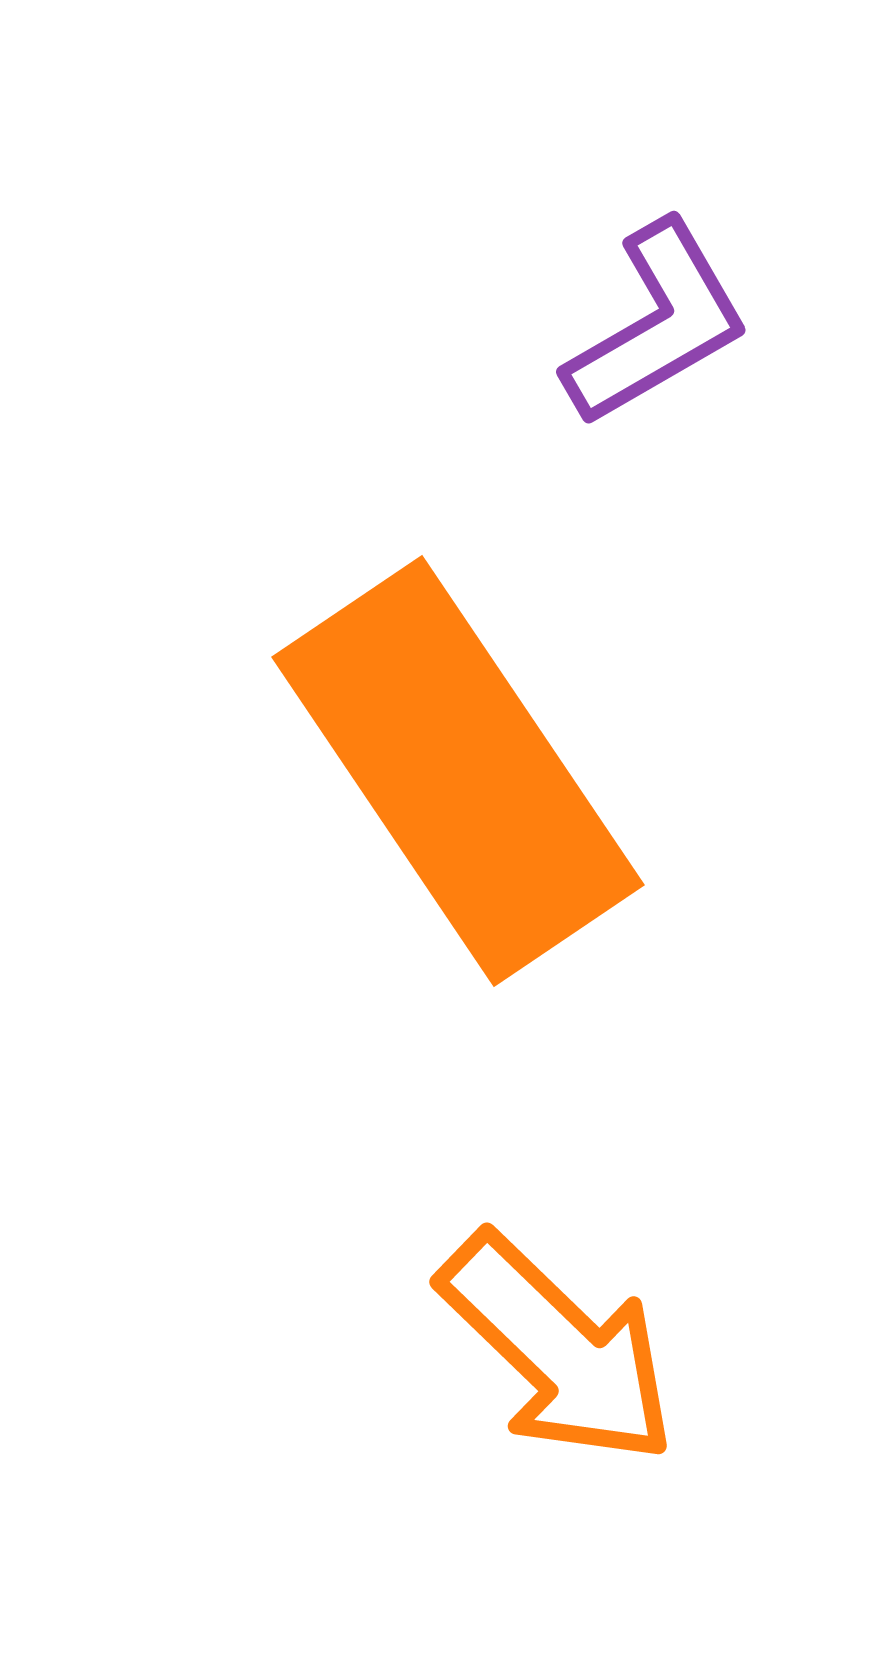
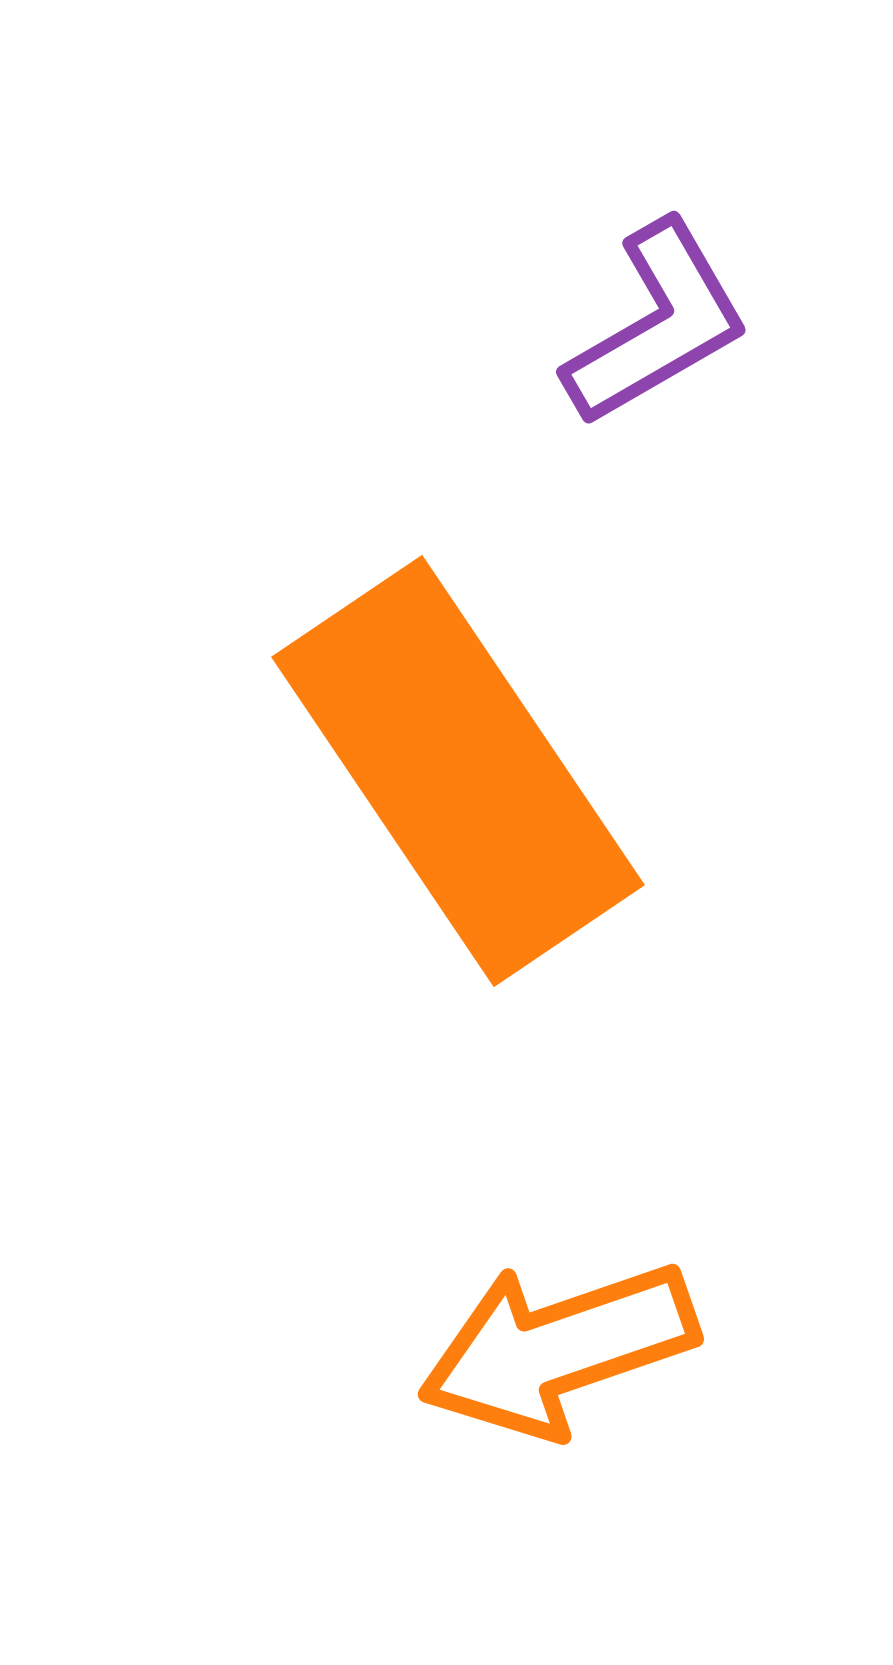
orange arrow: rotated 117 degrees clockwise
